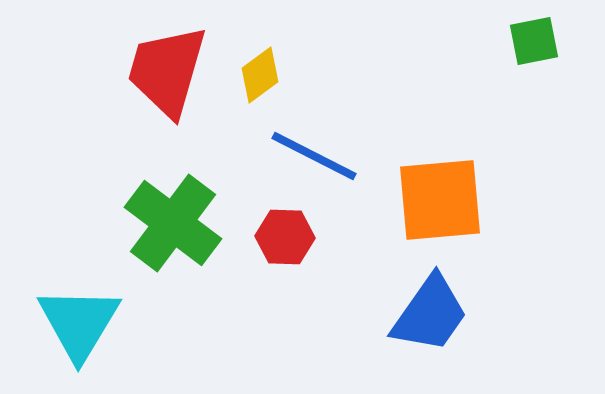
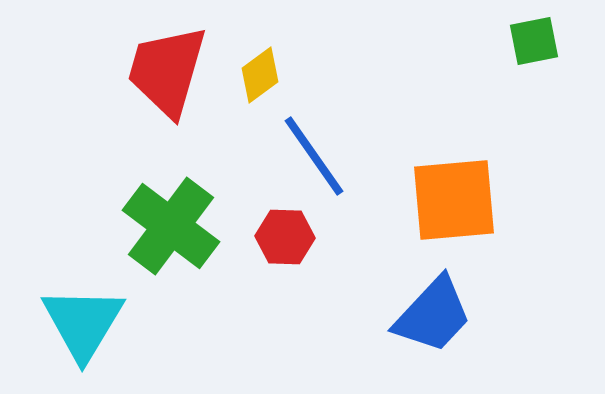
blue line: rotated 28 degrees clockwise
orange square: moved 14 px right
green cross: moved 2 px left, 3 px down
blue trapezoid: moved 3 px right, 1 px down; rotated 8 degrees clockwise
cyan triangle: moved 4 px right
